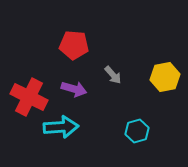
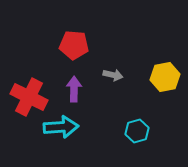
gray arrow: rotated 36 degrees counterclockwise
purple arrow: rotated 105 degrees counterclockwise
